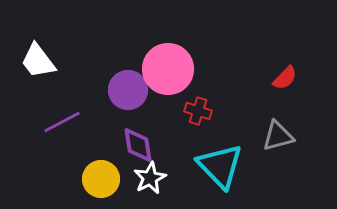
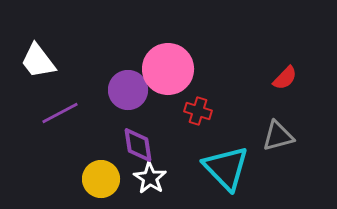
purple line: moved 2 px left, 9 px up
cyan triangle: moved 6 px right, 2 px down
white star: rotated 12 degrees counterclockwise
